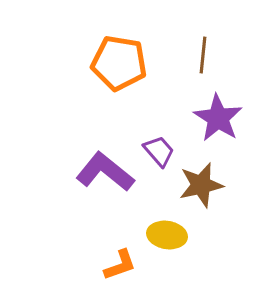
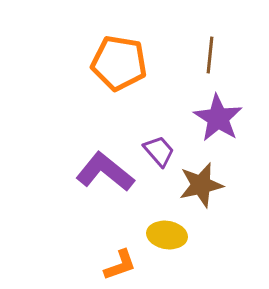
brown line: moved 7 px right
